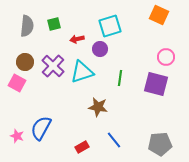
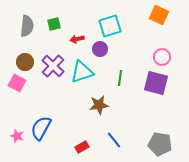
pink circle: moved 4 px left
purple square: moved 1 px up
brown star: moved 1 px right, 2 px up; rotated 18 degrees counterclockwise
gray pentagon: rotated 15 degrees clockwise
